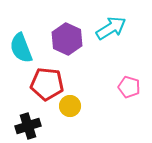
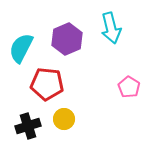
cyan arrow: rotated 108 degrees clockwise
purple hexagon: rotated 12 degrees clockwise
cyan semicircle: rotated 48 degrees clockwise
pink pentagon: rotated 15 degrees clockwise
yellow circle: moved 6 px left, 13 px down
